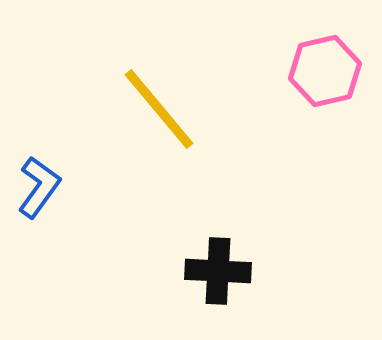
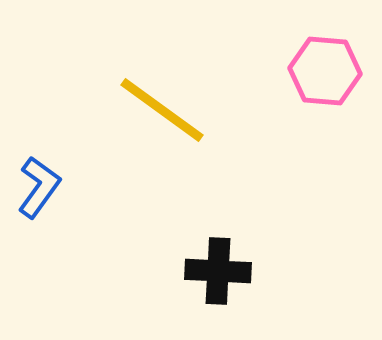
pink hexagon: rotated 18 degrees clockwise
yellow line: moved 3 px right, 1 px down; rotated 14 degrees counterclockwise
